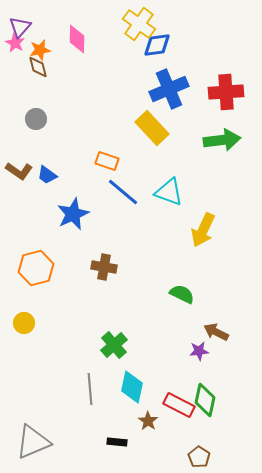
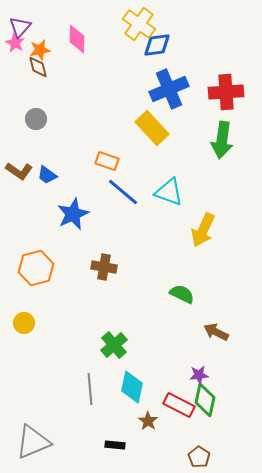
green arrow: rotated 105 degrees clockwise
purple star: moved 24 px down
black rectangle: moved 2 px left, 3 px down
